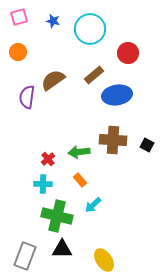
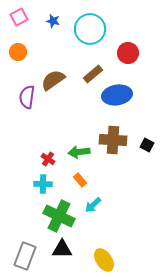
pink square: rotated 12 degrees counterclockwise
brown rectangle: moved 1 px left, 1 px up
red cross: rotated 16 degrees counterclockwise
green cross: moved 2 px right; rotated 12 degrees clockwise
